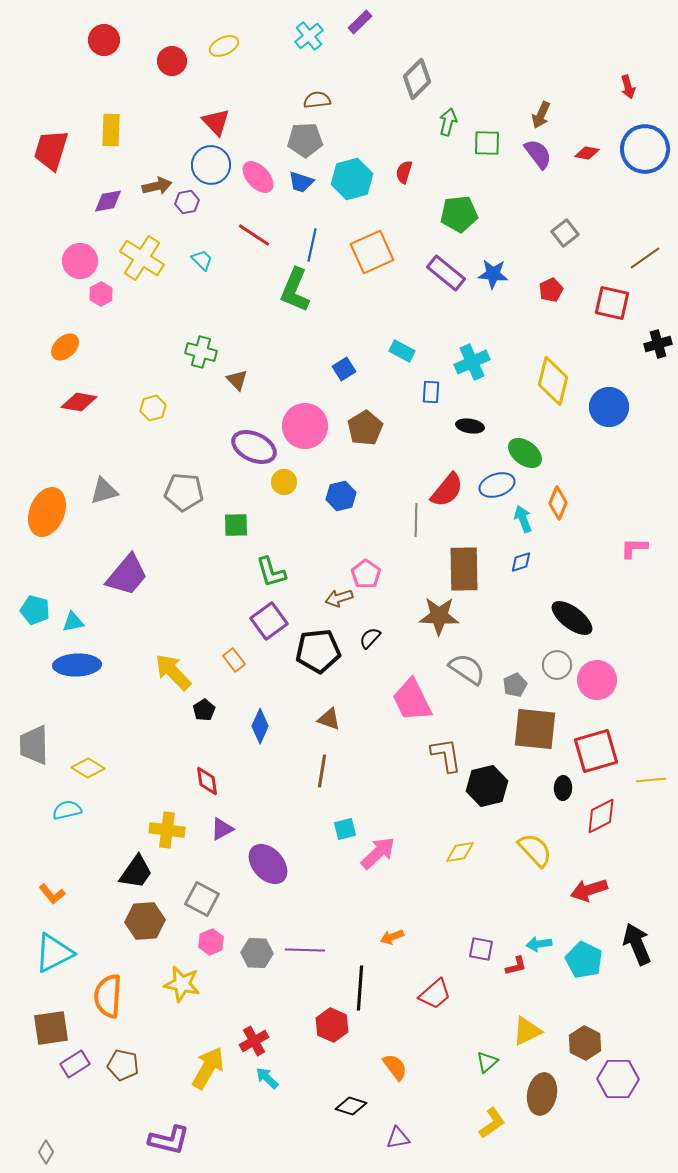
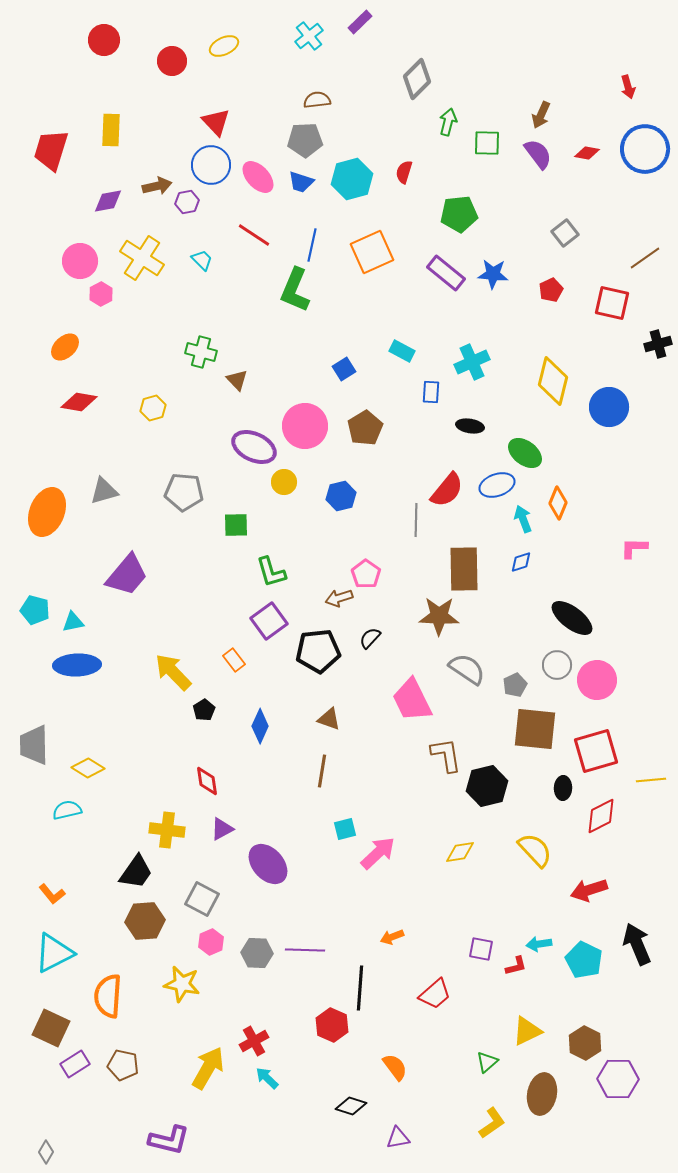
brown square at (51, 1028): rotated 33 degrees clockwise
